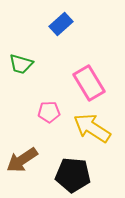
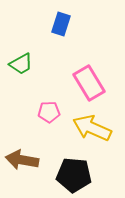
blue rectangle: rotated 30 degrees counterclockwise
green trapezoid: rotated 45 degrees counterclockwise
yellow arrow: rotated 9 degrees counterclockwise
brown arrow: rotated 44 degrees clockwise
black pentagon: moved 1 px right
